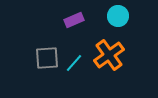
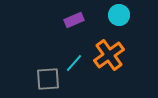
cyan circle: moved 1 px right, 1 px up
gray square: moved 1 px right, 21 px down
